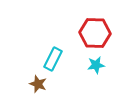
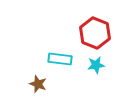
red hexagon: rotated 20 degrees clockwise
cyan rectangle: moved 7 px right; rotated 70 degrees clockwise
